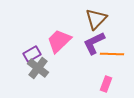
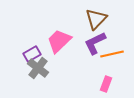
purple L-shape: moved 1 px right
orange line: rotated 15 degrees counterclockwise
